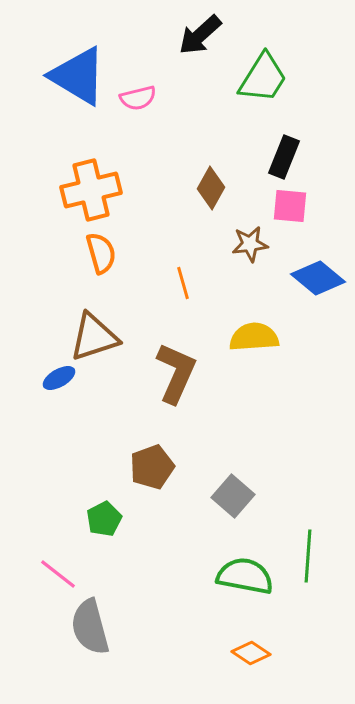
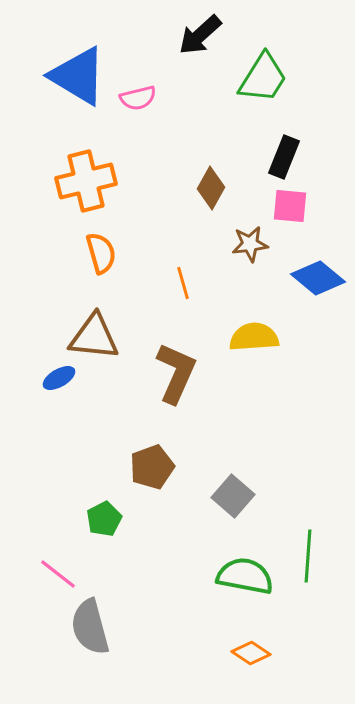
orange cross: moved 5 px left, 9 px up
brown triangle: rotated 24 degrees clockwise
